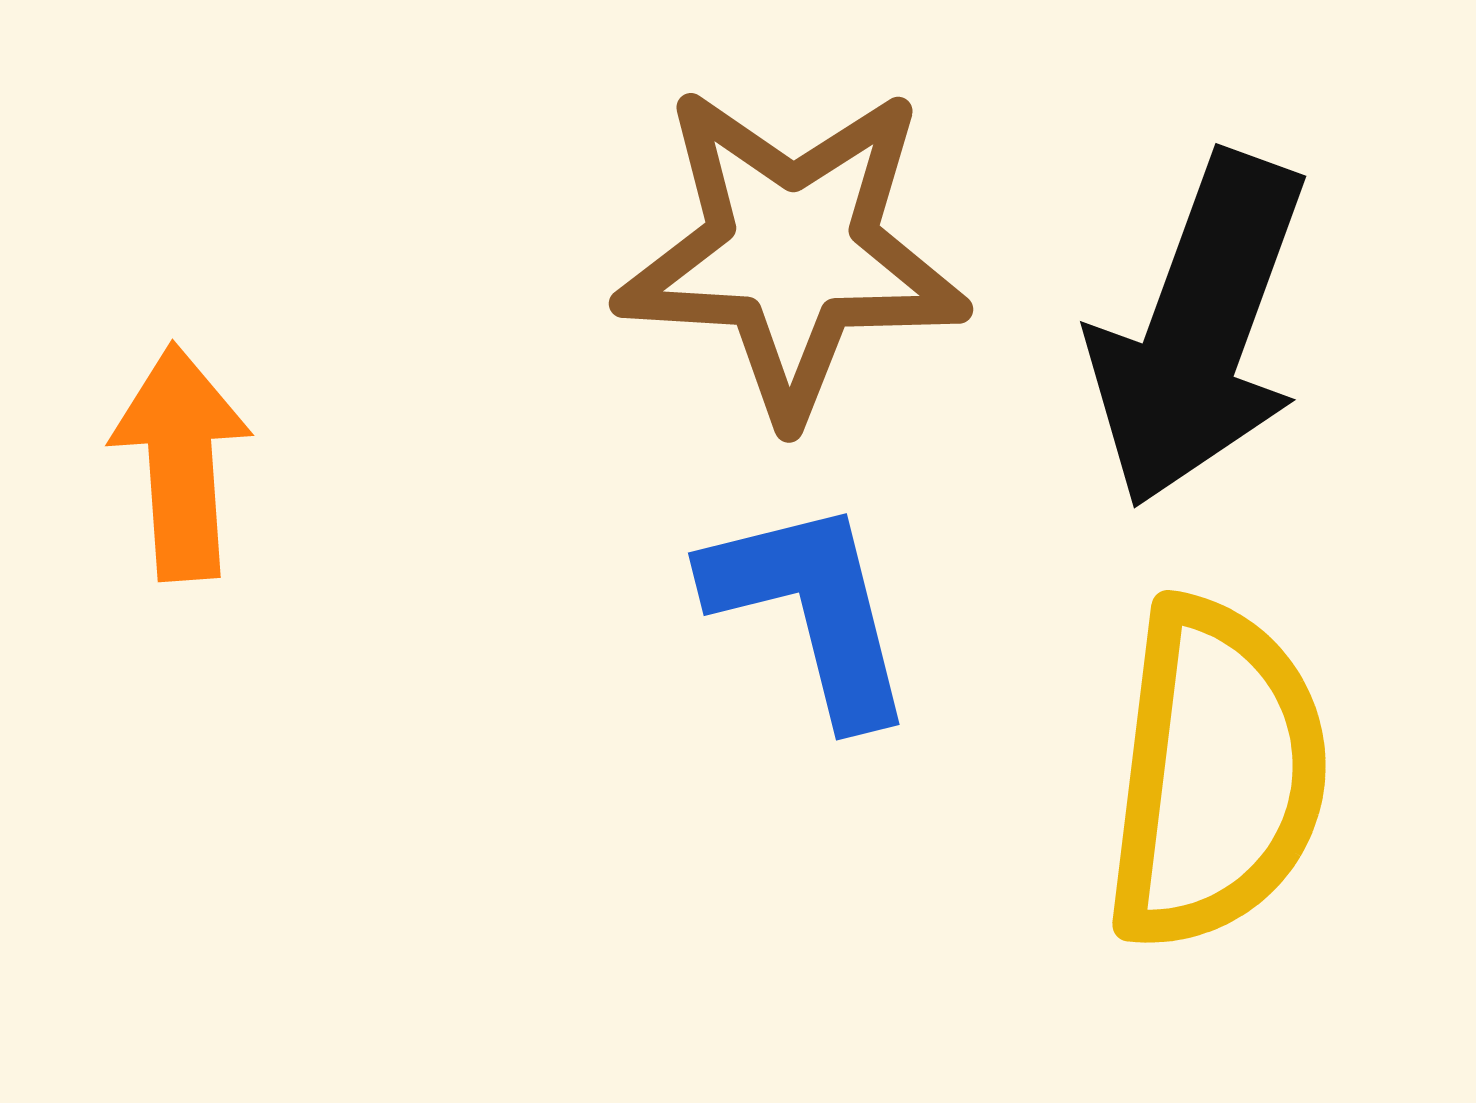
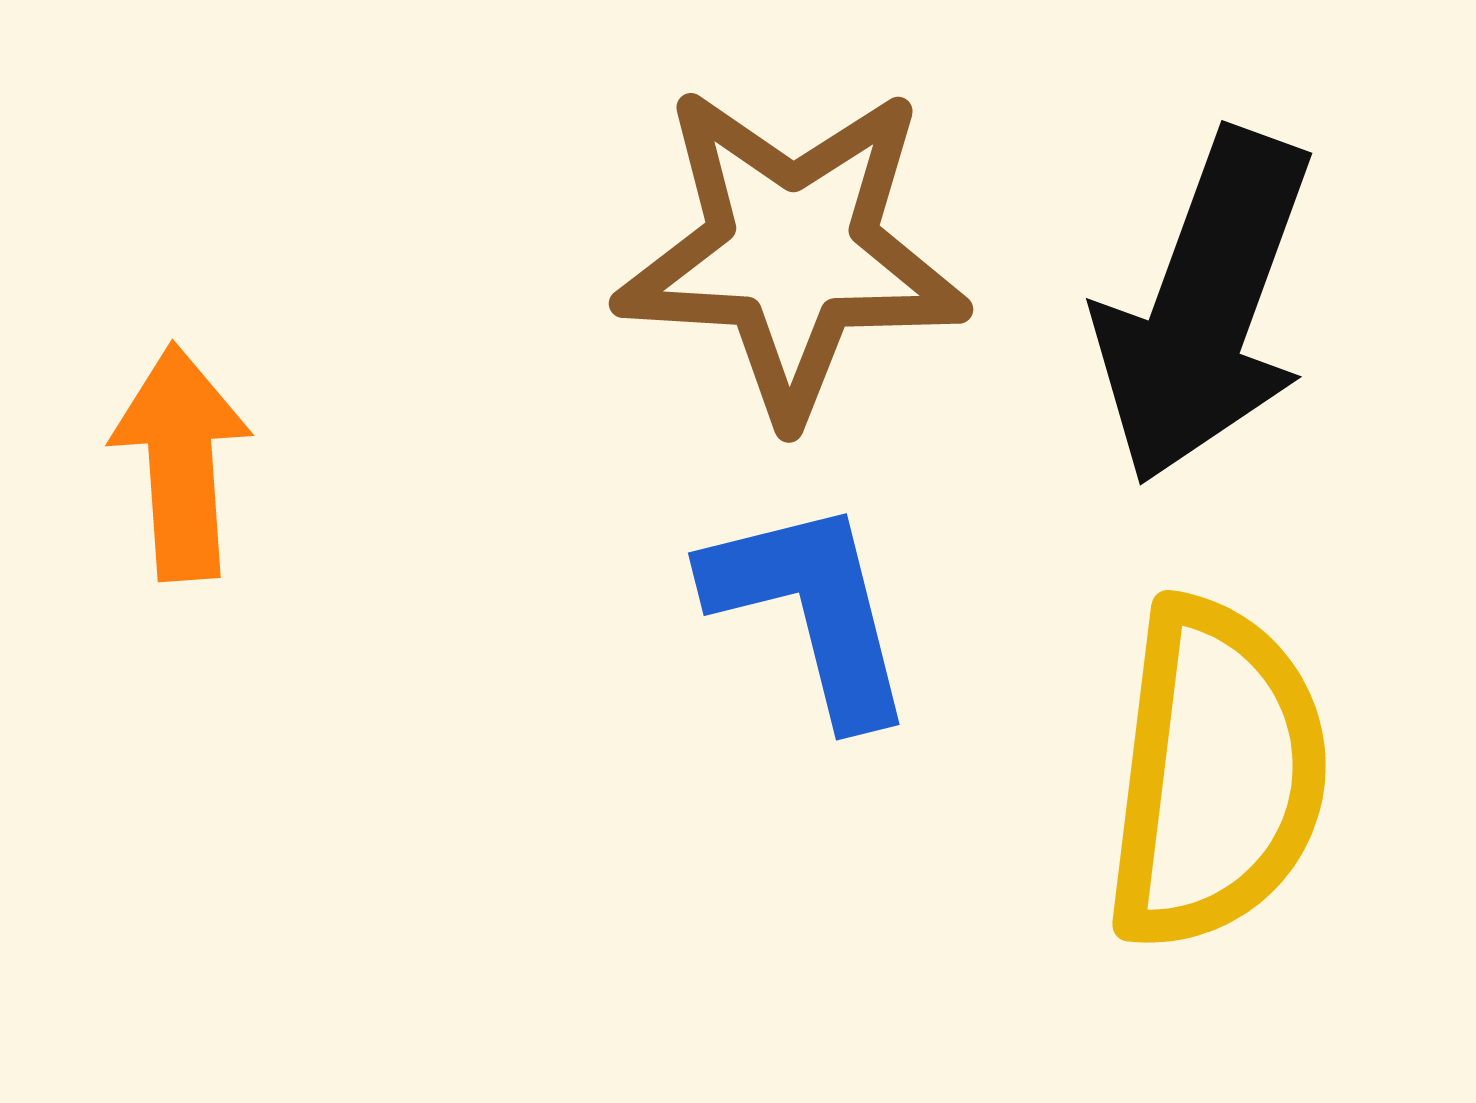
black arrow: moved 6 px right, 23 px up
